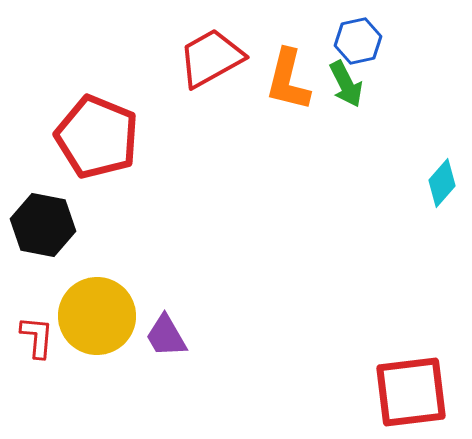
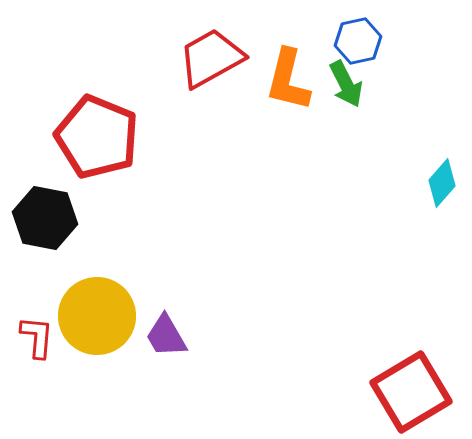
black hexagon: moved 2 px right, 7 px up
red square: rotated 24 degrees counterclockwise
